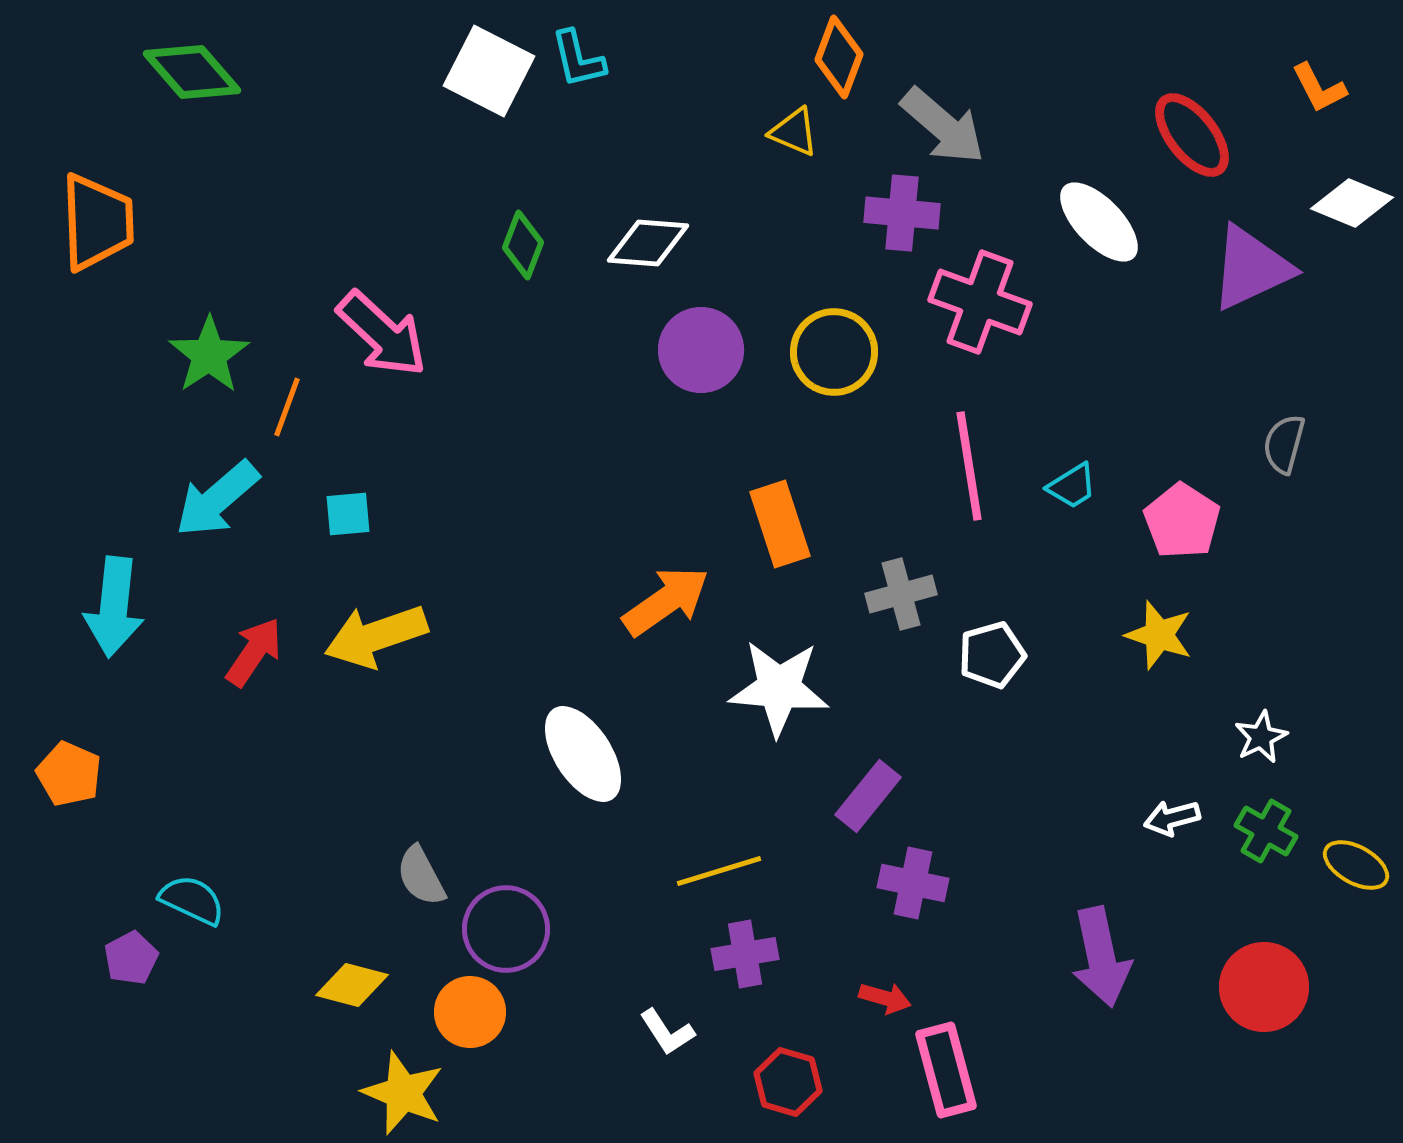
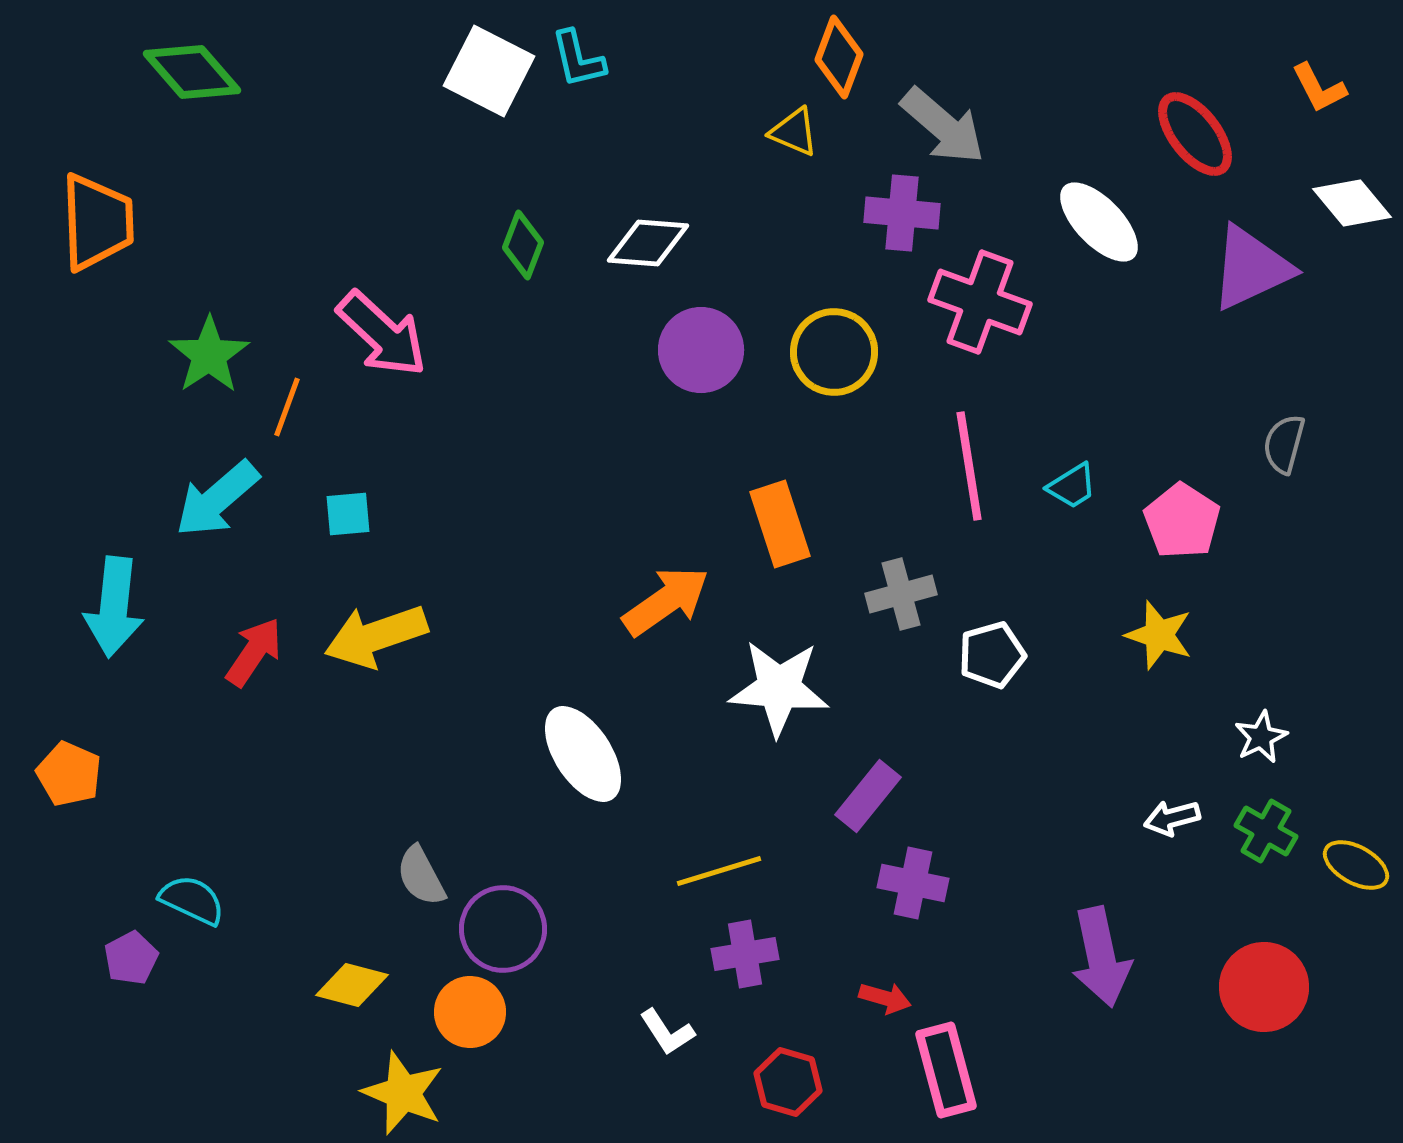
red ellipse at (1192, 135): moved 3 px right, 1 px up
white diamond at (1352, 203): rotated 28 degrees clockwise
purple circle at (506, 929): moved 3 px left
